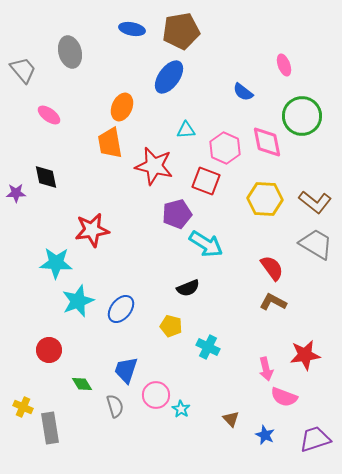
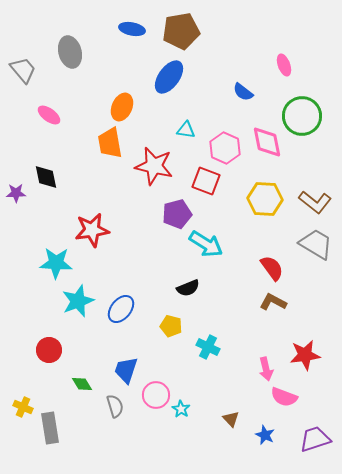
cyan triangle at (186, 130): rotated 12 degrees clockwise
